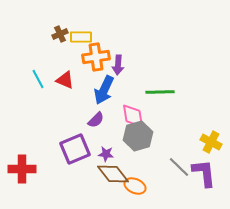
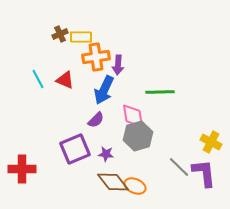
brown diamond: moved 8 px down
